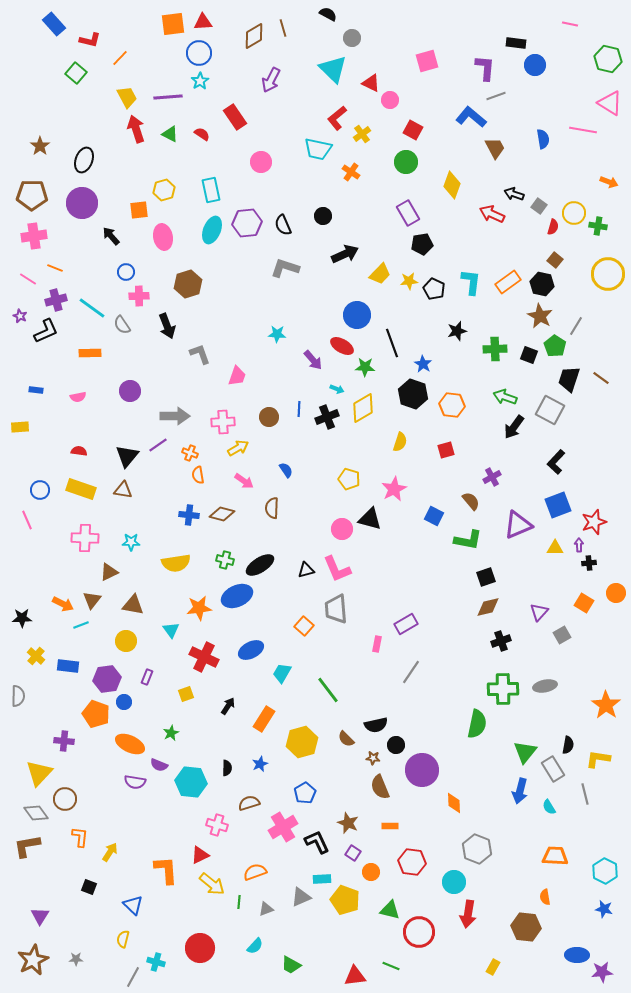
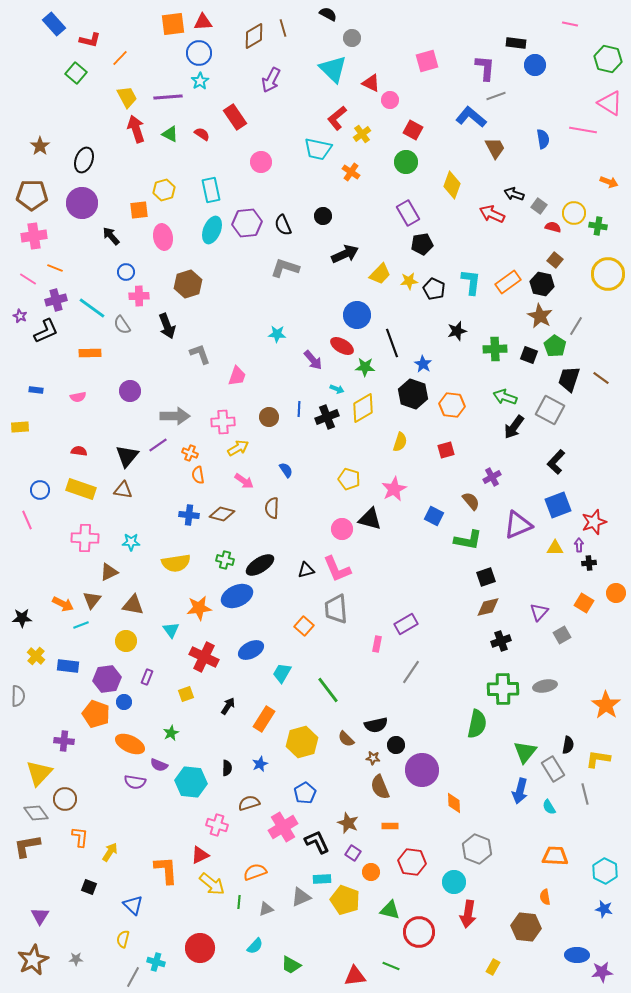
red semicircle at (553, 227): rotated 91 degrees counterclockwise
